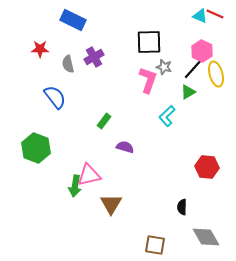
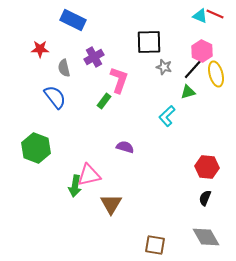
gray semicircle: moved 4 px left, 4 px down
pink L-shape: moved 29 px left
green triangle: rotated 14 degrees clockwise
green rectangle: moved 20 px up
black semicircle: moved 23 px right, 9 px up; rotated 21 degrees clockwise
